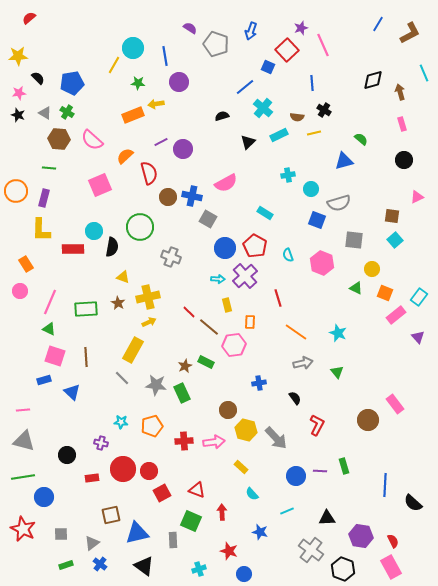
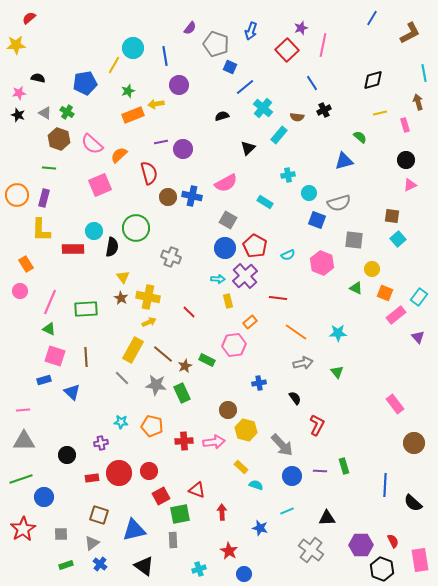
blue line at (378, 24): moved 6 px left, 6 px up
purple semicircle at (190, 28): rotated 96 degrees clockwise
pink line at (323, 45): rotated 35 degrees clockwise
yellow star at (18, 56): moved 2 px left, 11 px up
blue square at (268, 67): moved 38 px left
cyan line at (424, 73): rotated 12 degrees clockwise
black semicircle at (38, 78): rotated 32 degrees counterclockwise
purple circle at (179, 82): moved 3 px down
blue pentagon at (72, 83): moved 13 px right
green star at (138, 83): moved 10 px left, 8 px down; rotated 24 degrees counterclockwise
blue line at (312, 83): rotated 28 degrees counterclockwise
brown arrow at (400, 92): moved 18 px right, 10 px down
black cross at (324, 110): rotated 32 degrees clockwise
pink rectangle at (402, 124): moved 3 px right, 1 px down
yellow line at (314, 133): moved 66 px right, 20 px up
cyan rectangle at (279, 135): rotated 24 degrees counterclockwise
brown hexagon at (59, 139): rotated 15 degrees clockwise
green semicircle at (361, 139): moved 1 px left, 2 px up
pink semicircle at (92, 140): moved 4 px down
purple line at (161, 142): rotated 16 degrees clockwise
black triangle at (248, 142): moved 6 px down
orange semicircle at (125, 156): moved 6 px left, 1 px up
black circle at (404, 160): moved 2 px right
cyan circle at (311, 189): moved 2 px left, 4 px down
orange circle at (16, 191): moved 1 px right, 4 px down
pink triangle at (417, 197): moved 7 px left, 12 px up
cyan rectangle at (265, 213): moved 11 px up
gray square at (208, 219): moved 20 px right, 1 px down
green circle at (140, 227): moved 4 px left, 1 px down
cyan square at (395, 240): moved 3 px right, 1 px up
cyan semicircle at (288, 255): rotated 96 degrees counterclockwise
yellow triangle at (123, 277): rotated 32 degrees clockwise
yellow cross at (148, 297): rotated 25 degrees clockwise
red line at (278, 298): rotated 66 degrees counterclockwise
brown star at (118, 303): moved 3 px right, 5 px up
yellow rectangle at (227, 305): moved 1 px right, 4 px up
orange rectangle at (250, 322): rotated 48 degrees clockwise
brown line at (209, 327): moved 46 px left, 27 px down
cyan star at (338, 333): rotated 24 degrees counterclockwise
green rectangle at (206, 362): moved 1 px right, 2 px up
brown circle at (368, 420): moved 46 px right, 23 px down
orange pentagon at (152, 426): rotated 30 degrees clockwise
gray arrow at (276, 438): moved 6 px right, 7 px down
gray triangle at (24, 441): rotated 15 degrees counterclockwise
purple cross at (101, 443): rotated 24 degrees counterclockwise
red circle at (123, 469): moved 4 px left, 4 px down
blue circle at (296, 476): moved 4 px left
green line at (23, 477): moved 2 px left, 2 px down; rotated 10 degrees counterclockwise
red square at (162, 493): moved 1 px left, 3 px down
cyan semicircle at (252, 494): moved 4 px right, 9 px up; rotated 152 degrees clockwise
brown square at (111, 515): moved 12 px left; rotated 30 degrees clockwise
green square at (191, 521): moved 11 px left, 7 px up; rotated 35 degrees counterclockwise
red star at (23, 529): rotated 15 degrees clockwise
blue star at (260, 532): moved 4 px up
blue triangle at (137, 533): moved 3 px left, 3 px up
purple hexagon at (361, 536): moved 9 px down; rotated 10 degrees counterclockwise
red star at (229, 551): rotated 12 degrees clockwise
pink rectangle at (391, 567): moved 29 px right, 7 px up; rotated 20 degrees clockwise
black hexagon at (343, 569): moved 39 px right
